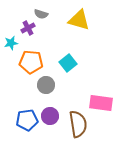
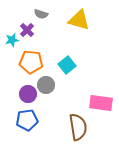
purple cross: moved 1 px left, 2 px down; rotated 16 degrees counterclockwise
cyan star: moved 1 px right, 3 px up
cyan square: moved 1 px left, 2 px down
purple circle: moved 22 px left, 22 px up
brown semicircle: moved 3 px down
